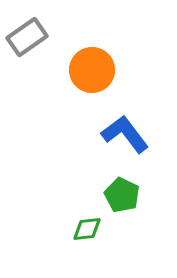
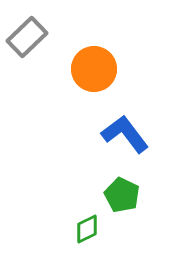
gray rectangle: rotated 9 degrees counterclockwise
orange circle: moved 2 px right, 1 px up
green diamond: rotated 20 degrees counterclockwise
